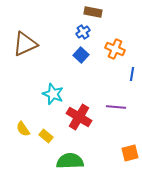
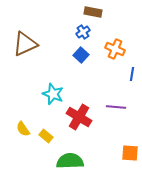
orange square: rotated 18 degrees clockwise
